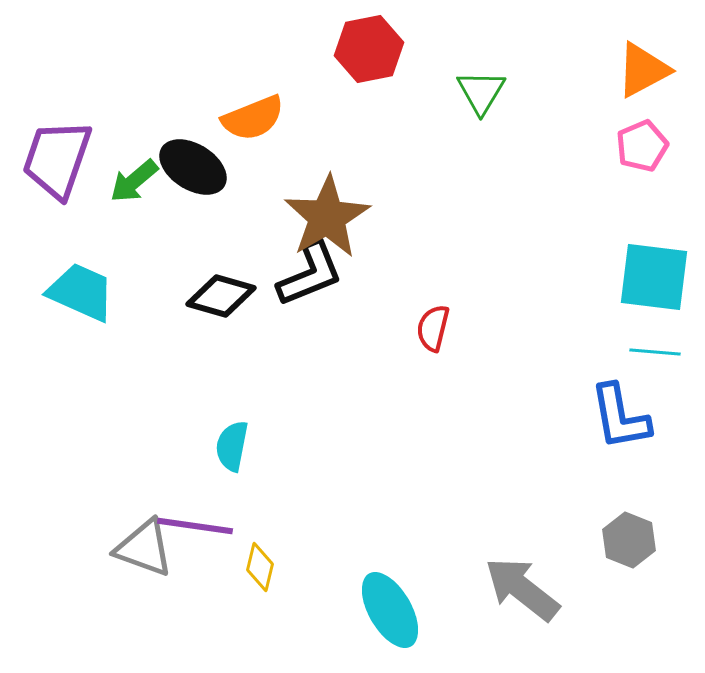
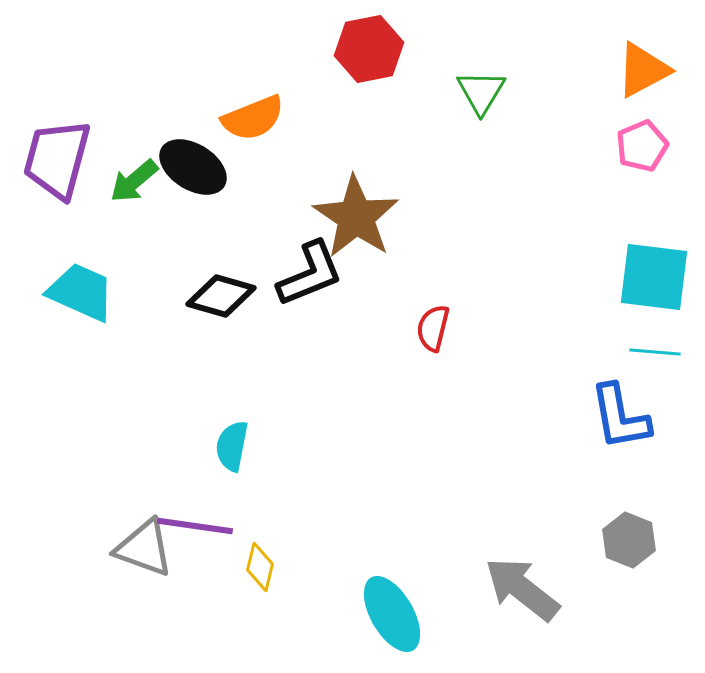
purple trapezoid: rotated 4 degrees counterclockwise
brown star: moved 29 px right; rotated 8 degrees counterclockwise
cyan ellipse: moved 2 px right, 4 px down
